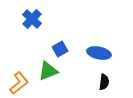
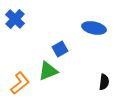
blue cross: moved 17 px left
blue ellipse: moved 5 px left, 25 px up
orange L-shape: moved 1 px right
